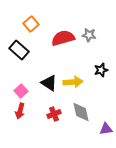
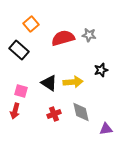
pink square: rotated 32 degrees counterclockwise
red arrow: moved 5 px left
